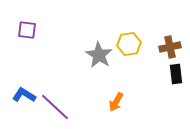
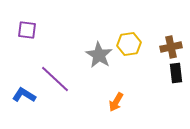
brown cross: moved 1 px right
black rectangle: moved 1 px up
purple line: moved 28 px up
